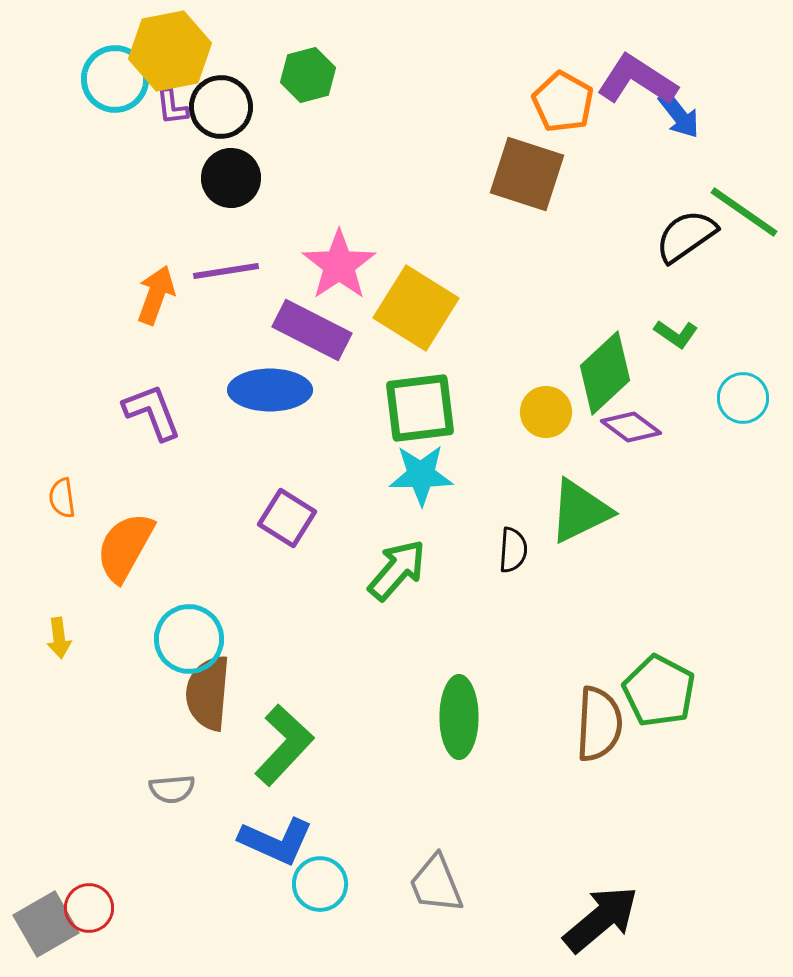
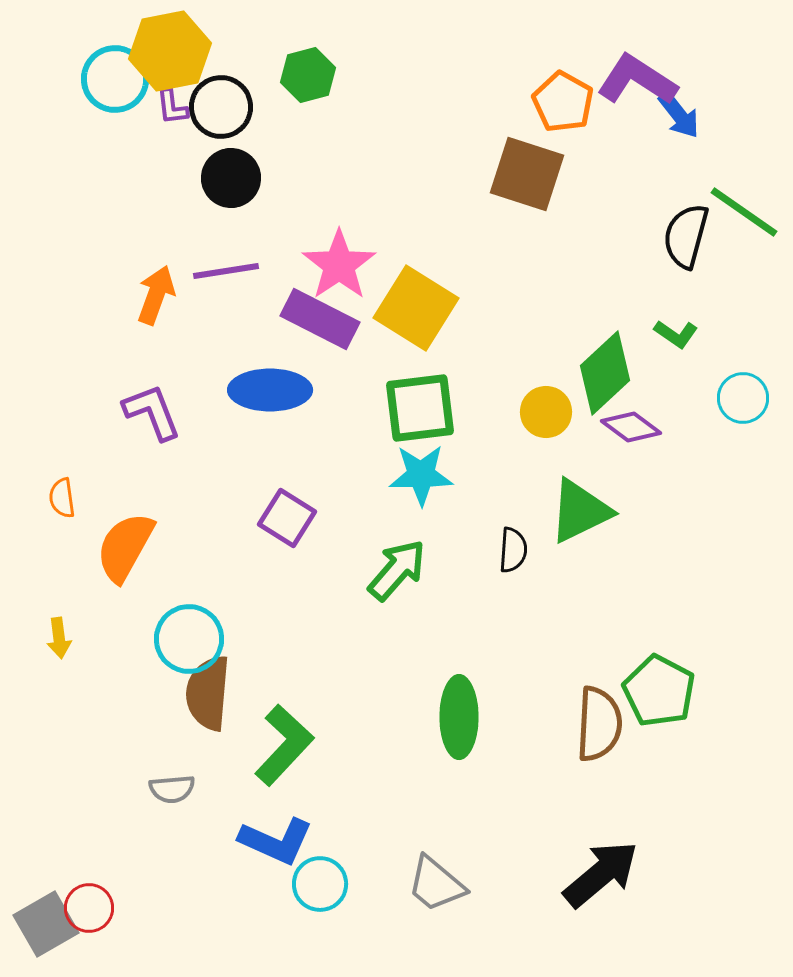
black semicircle at (686, 236): rotated 40 degrees counterclockwise
purple rectangle at (312, 330): moved 8 px right, 11 px up
gray trapezoid at (436, 884): rotated 28 degrees counterclockwise
black arrow at (601, 919): moved 45 px up
